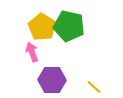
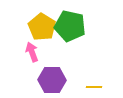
green pentagon: moved 1 px right
yellow line: rotated 42 degrees counterclockwise
